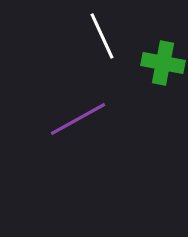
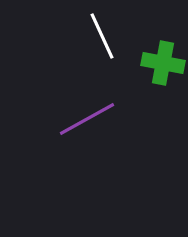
purple line: moved 9 px right
